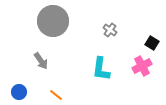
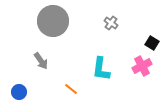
gray cross: moved 1 px right, 7 px up
orange line: moved 15 px right, 6 px up
